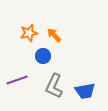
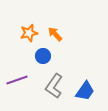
orange arrow: moved 1 px right, 1 px up
gray L-shape: rotated 10 degrees clockwise
blue trapezoid: rotated 45 degrees counterclockwise
